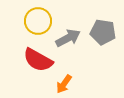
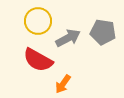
orange arrow: moved 1 px left
